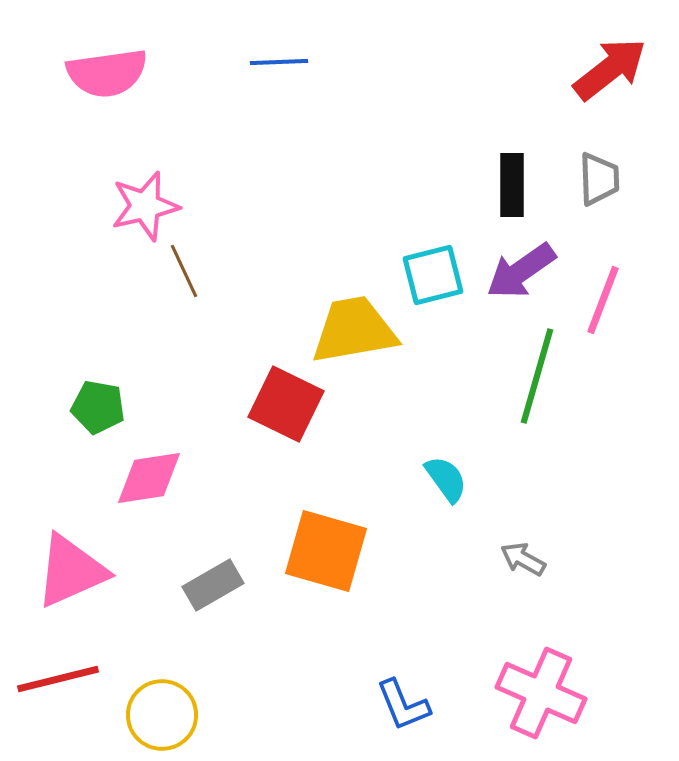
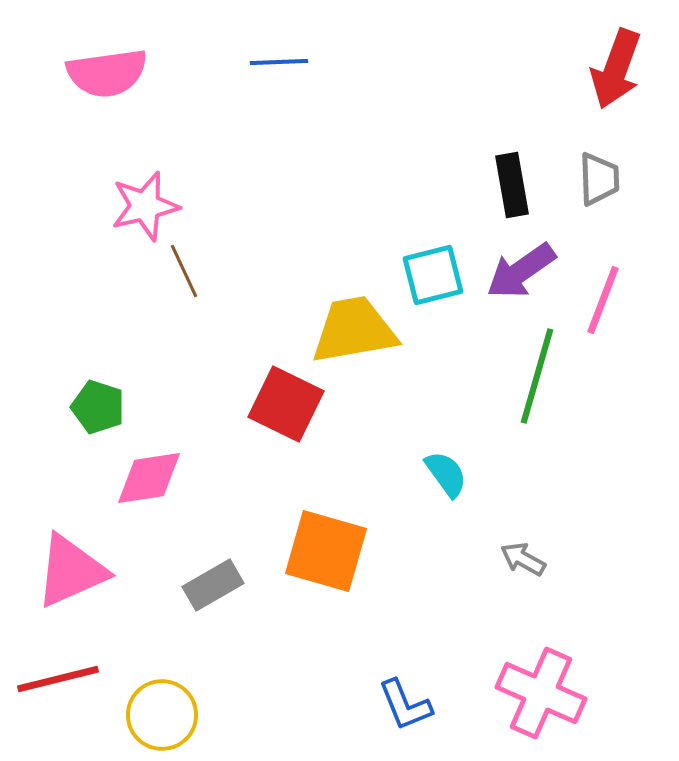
red arrow: moved 6 px right; rotated 148 degrees clockwise
black rectangle: rotated 10 degrees counterclockwise
green pentagon: rotated 8 degrees clockwise
cyan semicircle: moved 5 px up
blue L-shape: moved 2 px right
